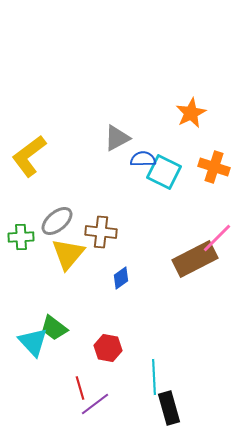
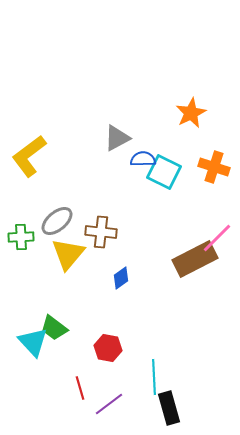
purple line: moved 14 px right
